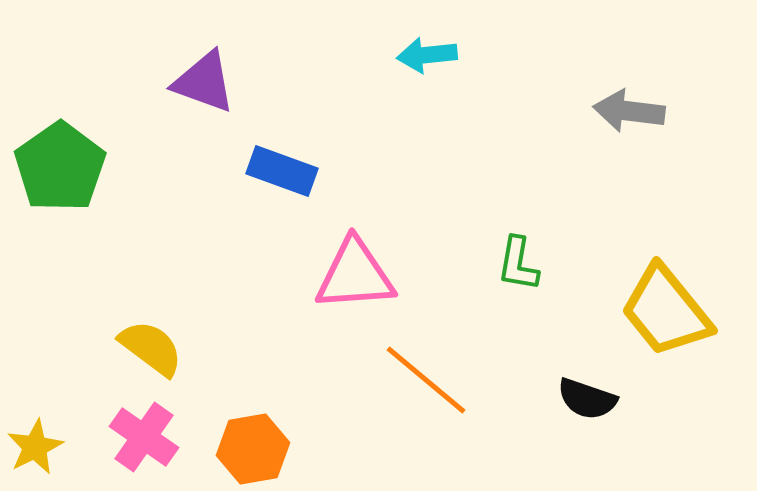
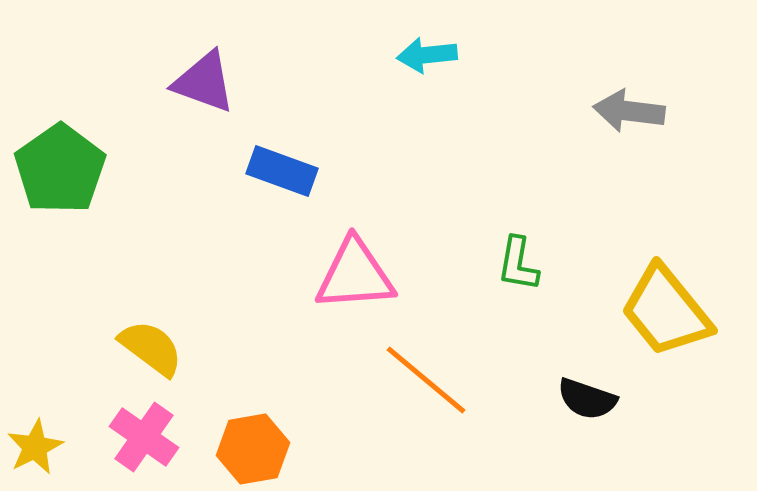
green pentagon: moved 2 px down
